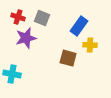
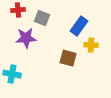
red cross: moved 7 px up; rotated 24 degrees counterclockwise
purple star: rotated 10 degrees clockwise
yellow cross: moved 1 px right
